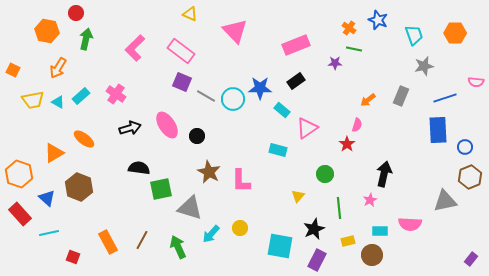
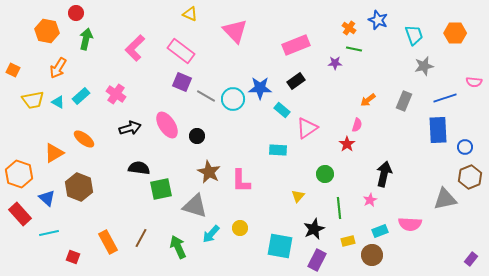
pink semicircle at (476, 82): moved 2 px left
gray rectangle at (401, 96): moved 3 px right, 5 px down
cyan rectangle at (278, 150): rotated 12 degrees counterclockwise
gray triangle at (445, 201): moved 2 px up
gray triangle at (190, 208): moved 5 px right, 2 px up
cyan rectangle at (380, 231): rotated 21 degrees counterclockwise
brown line at (142, 240): moved 1 px left, 2 px up
